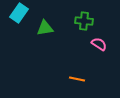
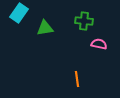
pink semicircle: rotated 21 degrees counterclockwise
orange line: rotated 70 degrees clockwise
